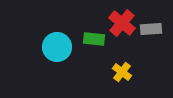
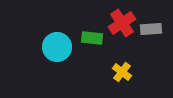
red cross: rotated 16 degrees clockwise
green rectangle: moved 2 px left, 1 px up
